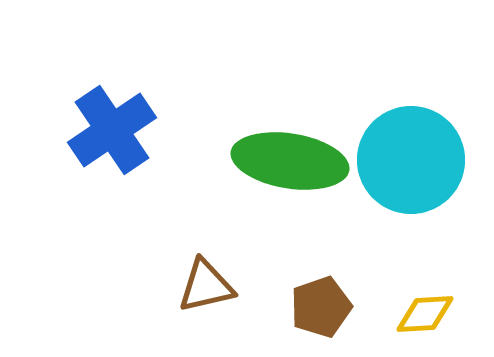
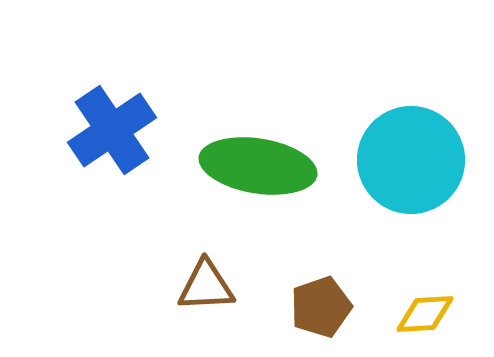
green ellipse: moved 32 px left, 5 px down
brown triangle: rotated 10 degrees clockwise
